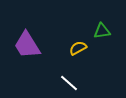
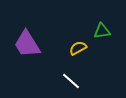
purple trapezoid: moved 1 px up
white line: moved 2 px right, 2 px up
